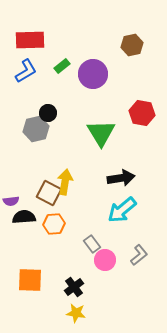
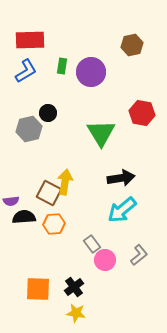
green rectangle: rotated 42 degrees counterclockwise
purple circle: moved 2 px left, 2 px up
gray hexagon: moved 7 px left
orange square: moved 8 px right, 9 px down
